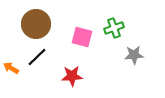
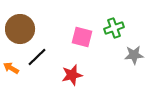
brown circle: moved 16 px left, 5 px down
red star: moved 1 px up; rotated 10 degrees counterclockwise
